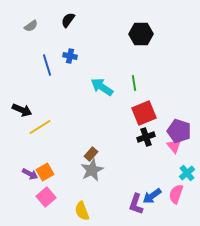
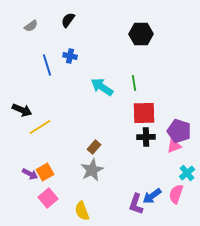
red square: rotated 20 degrees clockwise
black cross: rotated 18 degrees clockwise
pink triangle: rotated 49 degrees clockwise
brown rectangle: moved 3 px right, 7 px up
pink square: moved 2 px right, 1 px down
